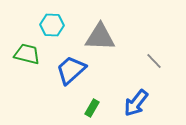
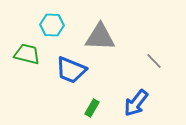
blue trapezoid: rotated 116 degrees counterclockwise
